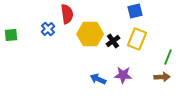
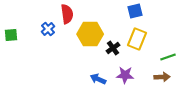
black cross: moved 7 px down
green line: rotated 49 degrees clockwise
purple star: moved 2 px right
